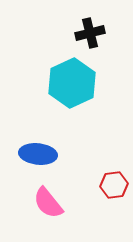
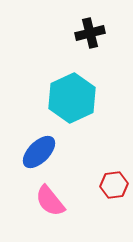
cyan hexagon: moved 15 px down
blue ellipse: moved 1 px right, 2 px up; rotated 51 degrees counterclockwise
pink semicircle: moved 2 px right, 2 px up
